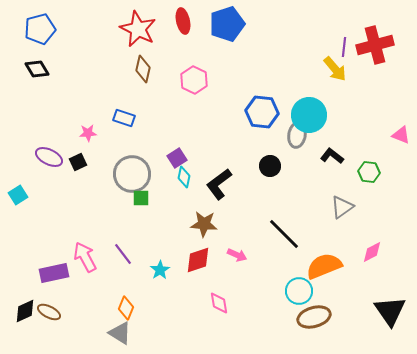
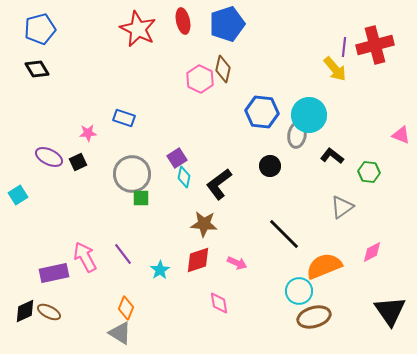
brown diamond at (143, 69): moved 80 px right
pink hexagon at (194, 80): moved 6 px right, 1 px up
pink arrow at (237, 255): moved 8 px down
